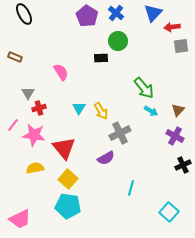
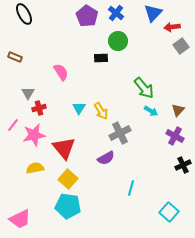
gray square: rotated 28 degrees counterclockwise
pink star: rotated 20 degrees counterclockwise
